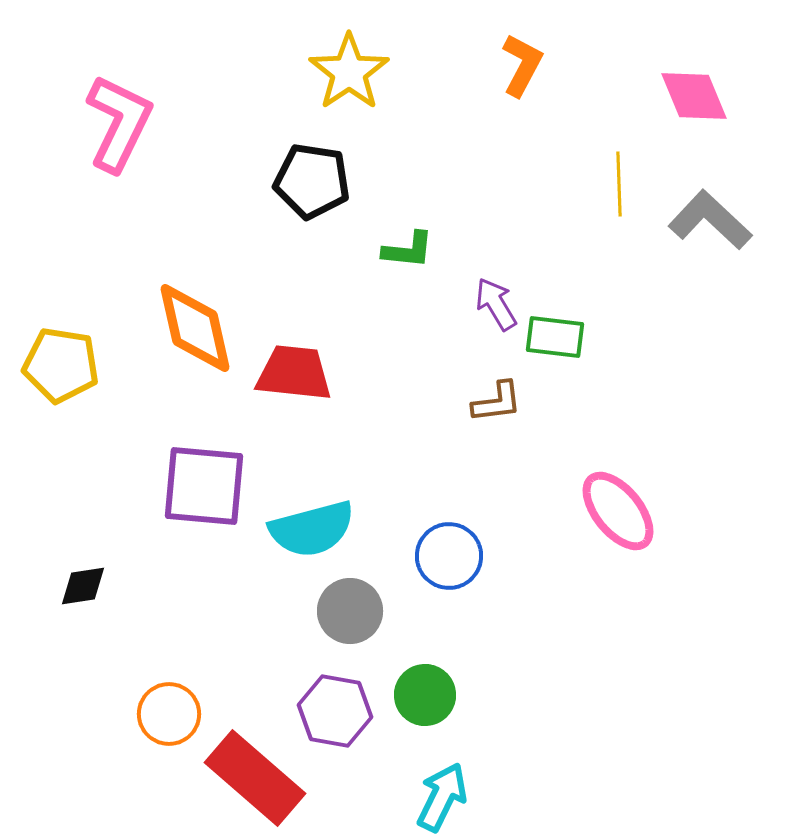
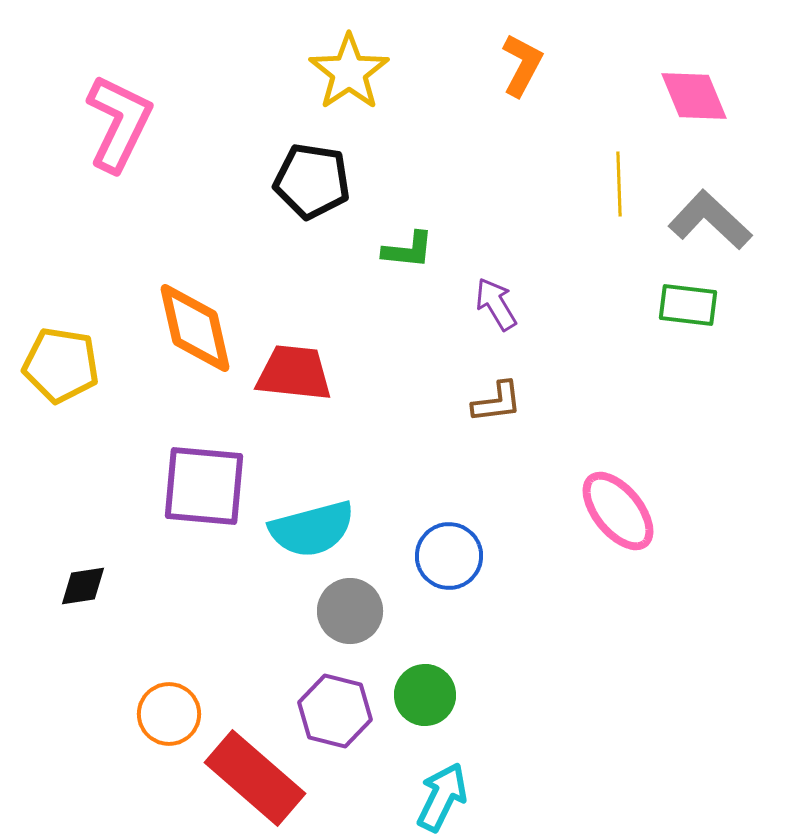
green rectangle: moved 133 px right, 32 px up
purple hexagon: rotated 4 degrees clockwise
